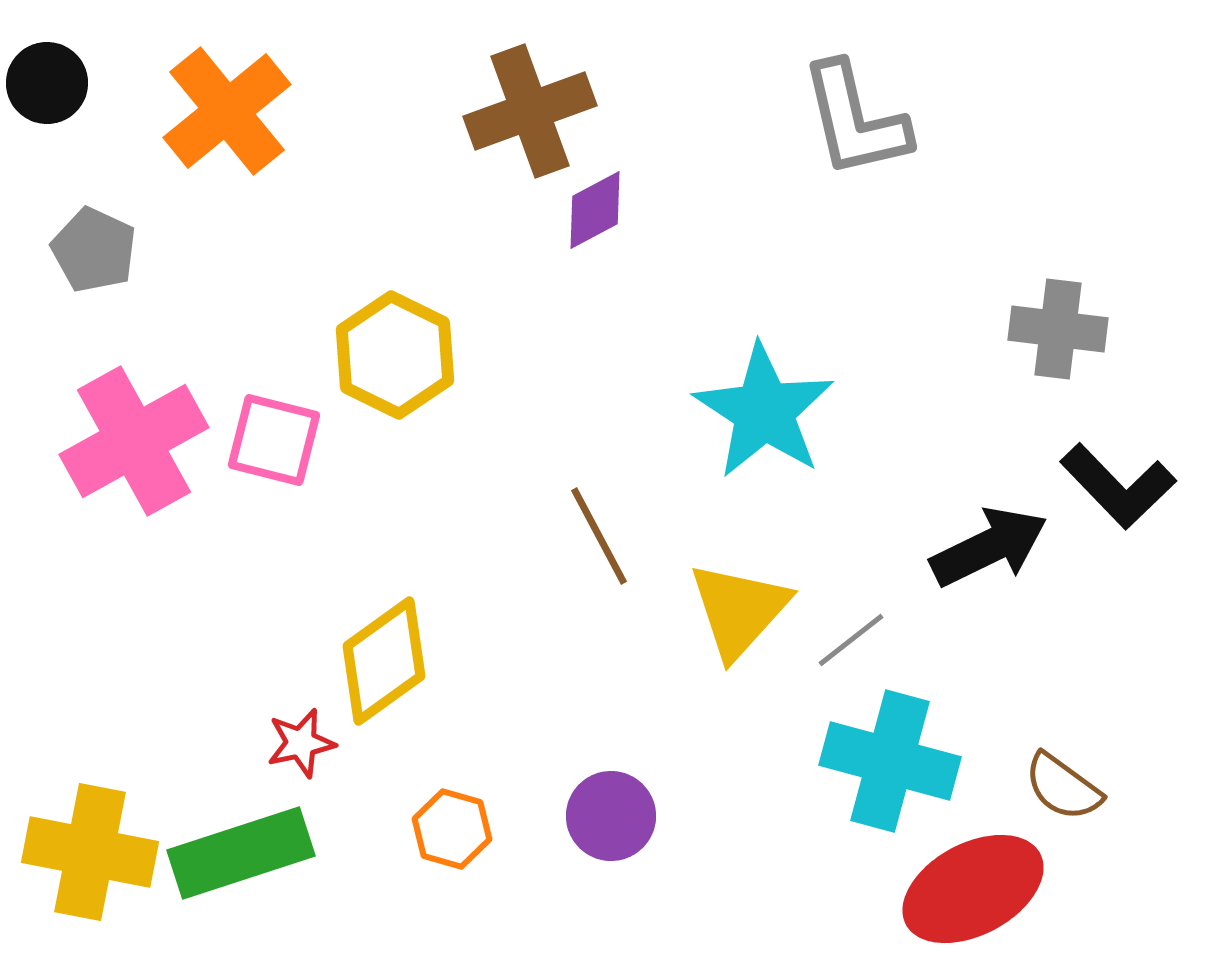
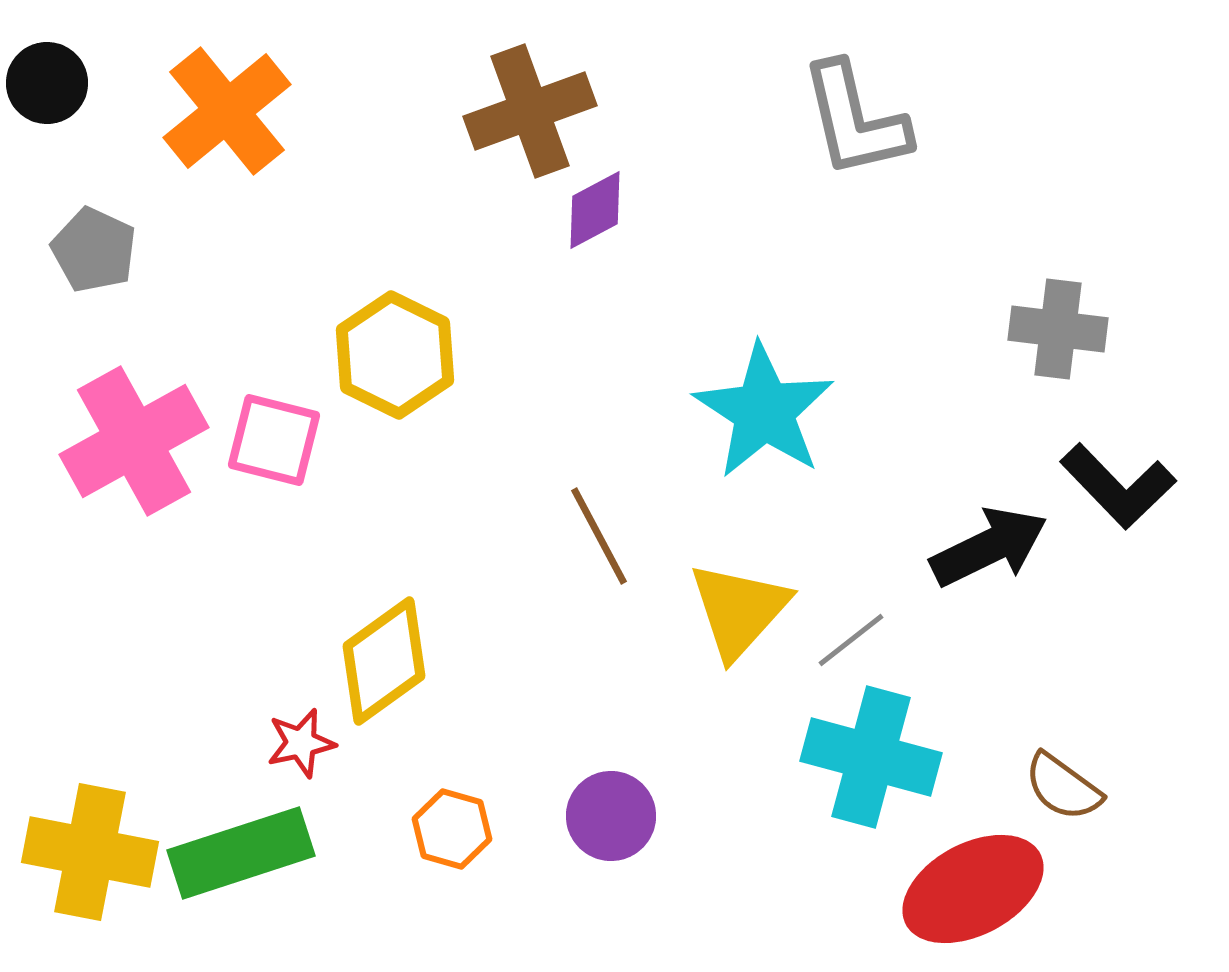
cyan cross: moved 19 px left, 4 px up
